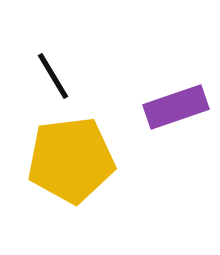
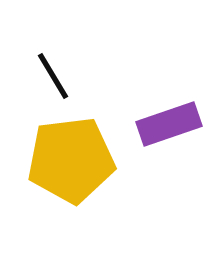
purple rectangle: moved 7 px left, 17 px down
